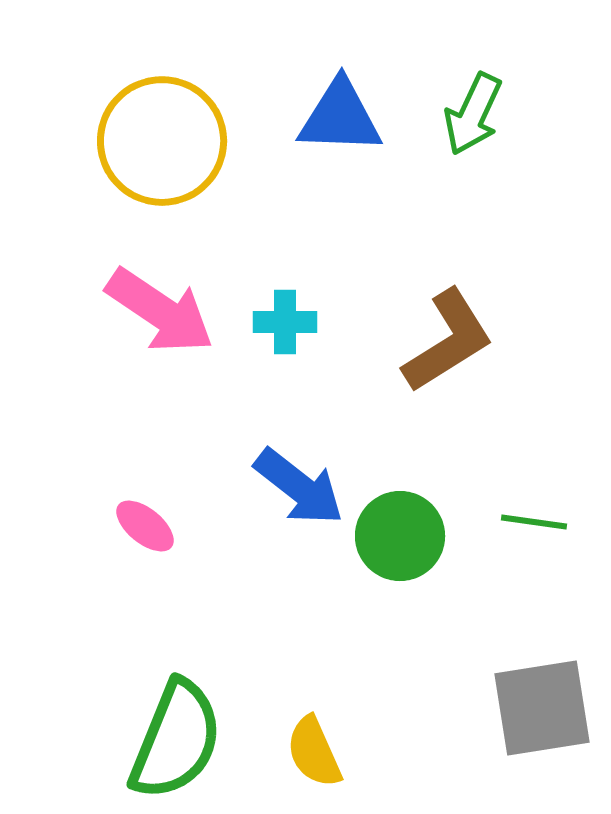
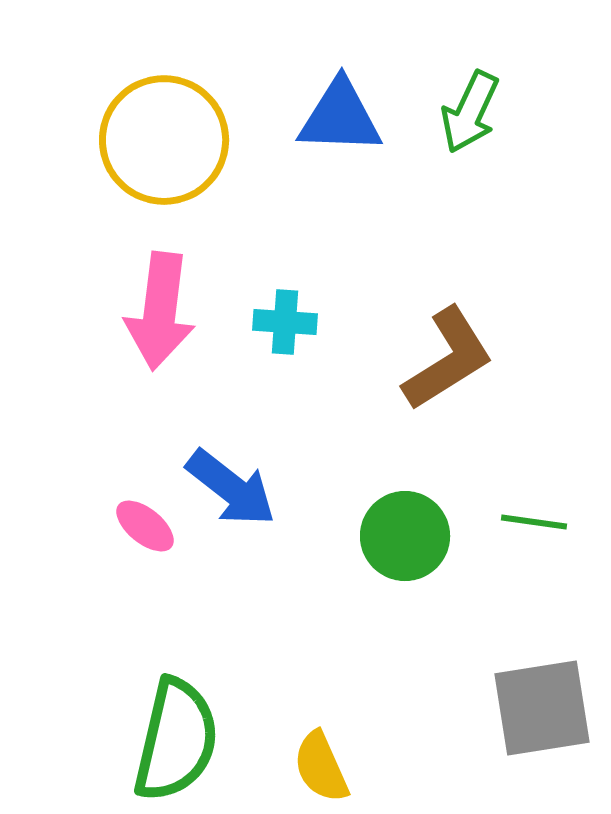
green arrow: moved 3 px left, 2 px up
yellow circle: moved 2 px right, 1 px up
pink arrow: rotated 63 degrees clockwise
cyan cross: rotated 4 degrees clockwise
brown L-shape: moved 18 px down
blue arrow: moved 68 px left, 1 px down
green circle: moved 5 px right
green semicircle: rotated 9 degrees counterclockwise
yellow semicircle: moved 7 px right, 15 px down
